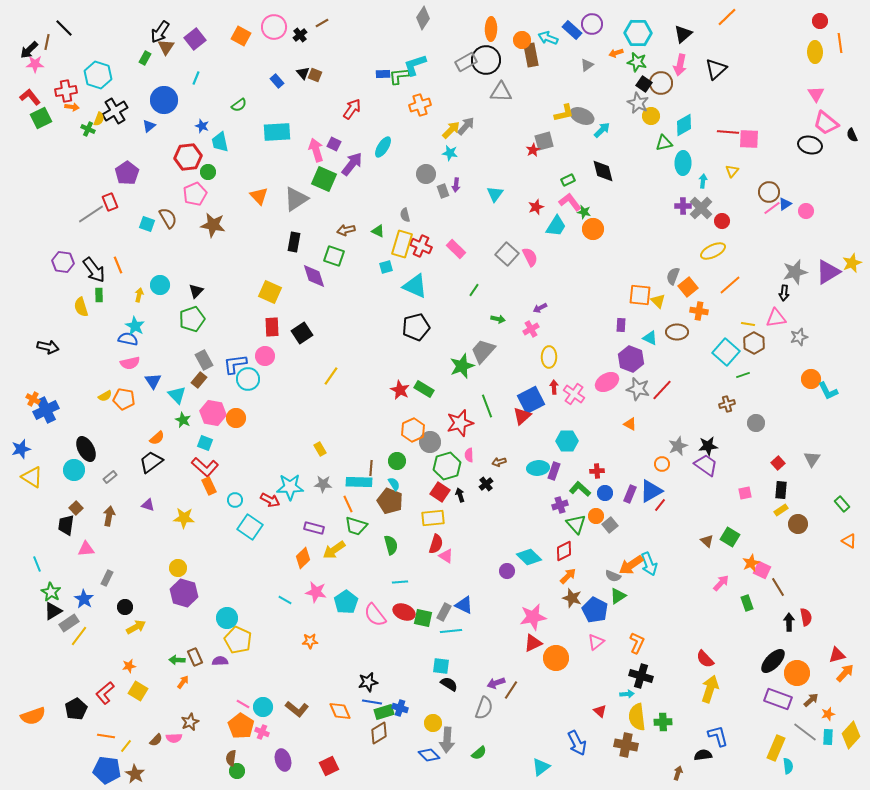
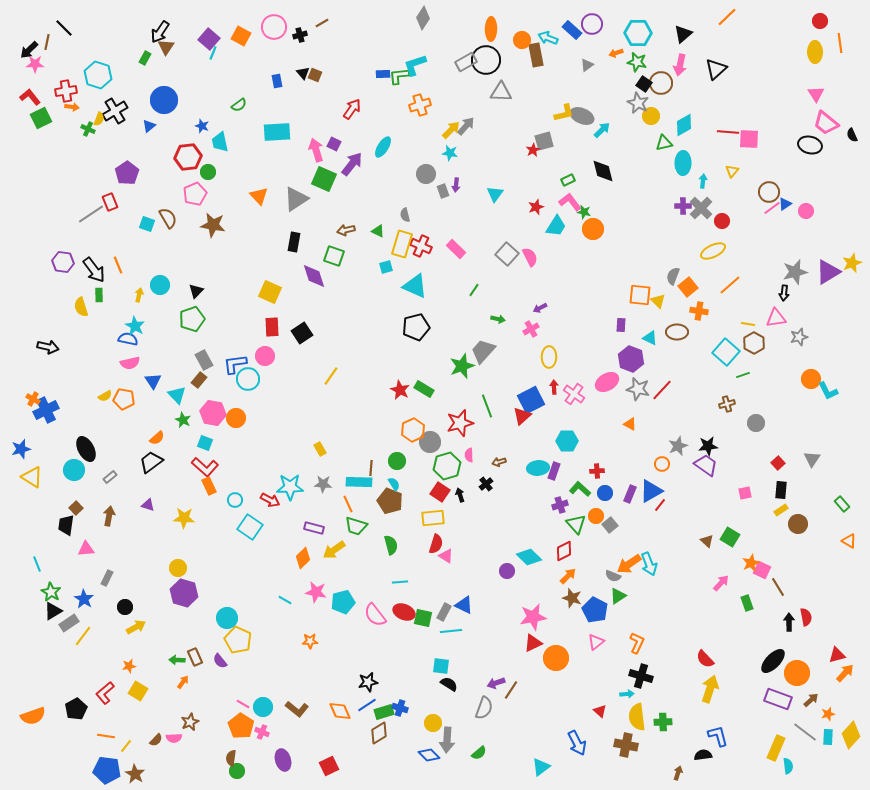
black cross at (300, 35): rotated 24 degrees clockwise
purple square at (195, 39): moved 14 px right; rotated 10 degrees counterclockwise
brown rectangle at (531, 55): moved 5 px right
cyan line at (196, 78): moved 17 px right, 25 px up
blue rectangle at (277, 81): rotated 32 degrees clockwise
orange arrow at (631, 565): moved 2 px left, 1 px up
cyan pentagon at (346, 602): moved 3 px left; rotated 20 degrees clockwise
yellow line at (79, 636): moved 4 px right
purple semicircle at (220, 661): rotated 126 degrees counterclockwise
blue line at (372, 702): moved 5 px left, 3 px down; rotated 42 degrees counterclockwise
